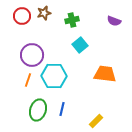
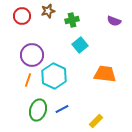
brown star: moved 4 px right, 2 px up
cyan hexagon: rotated 25 degrees clockwise
blue line: rotated 48 degrees clockwise
